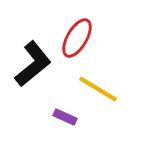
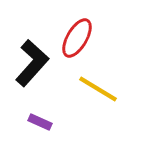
black L-shape: moved 1 px left, 1 px up; rotated 9 degrees counterclockwise
purple rectangle: moved 25 px left, 5 px down
